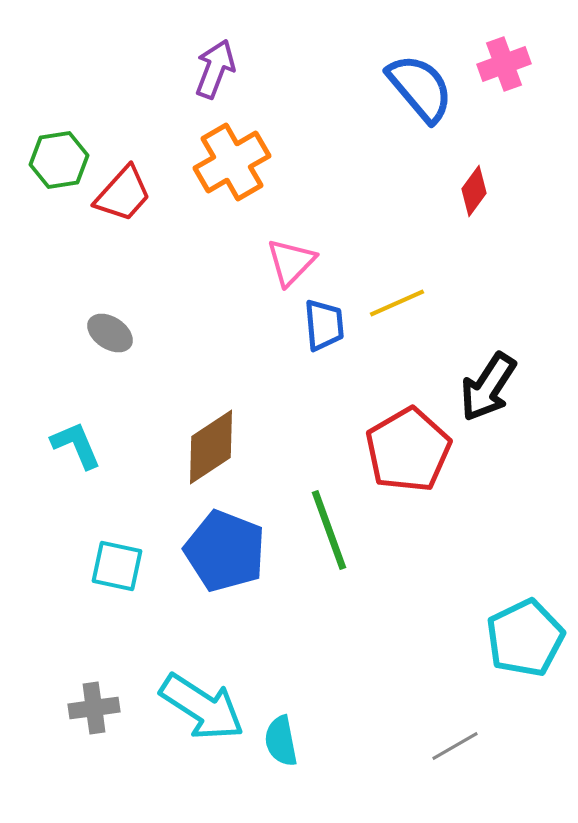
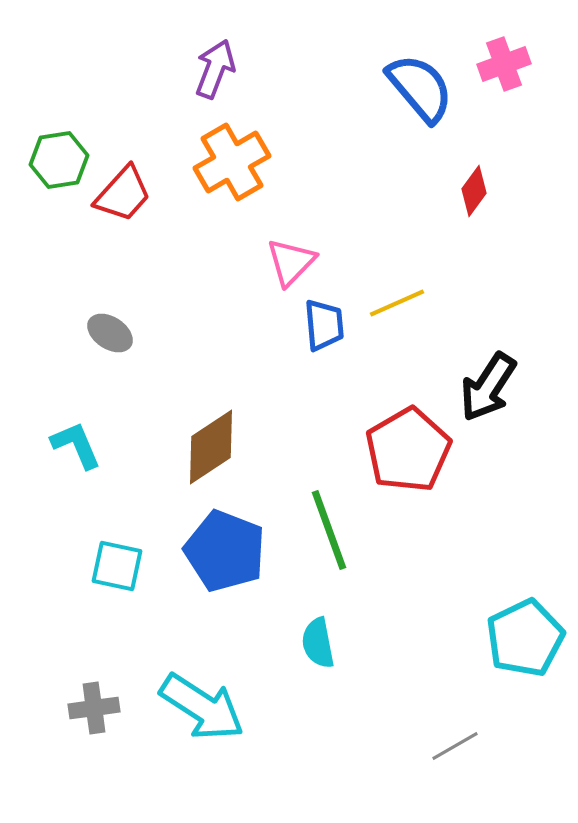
cyan semicircle: moved 37 px right, 98 px up
